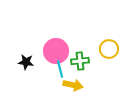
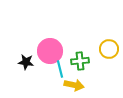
pink circle: moved 6 px left
yellow arrow: moved 1 px right
